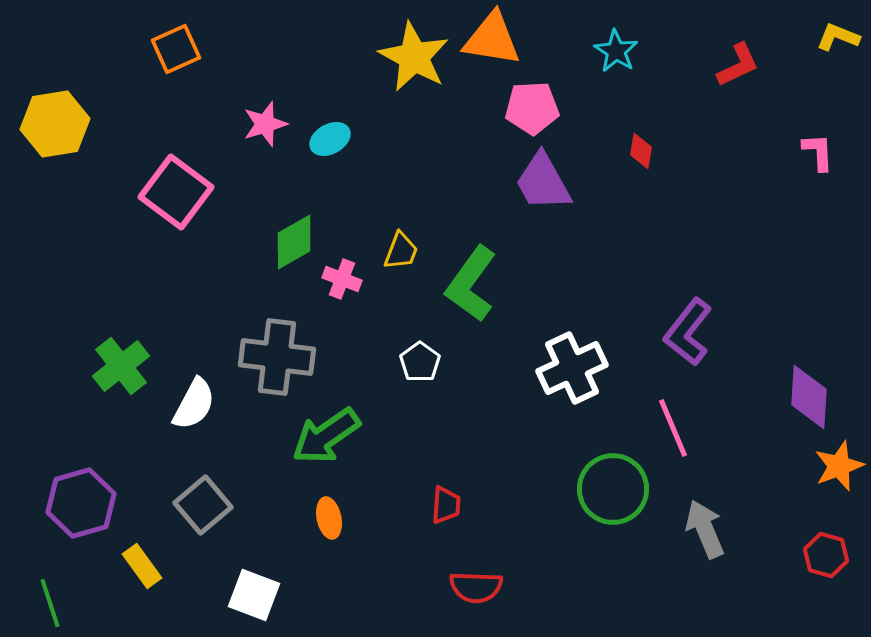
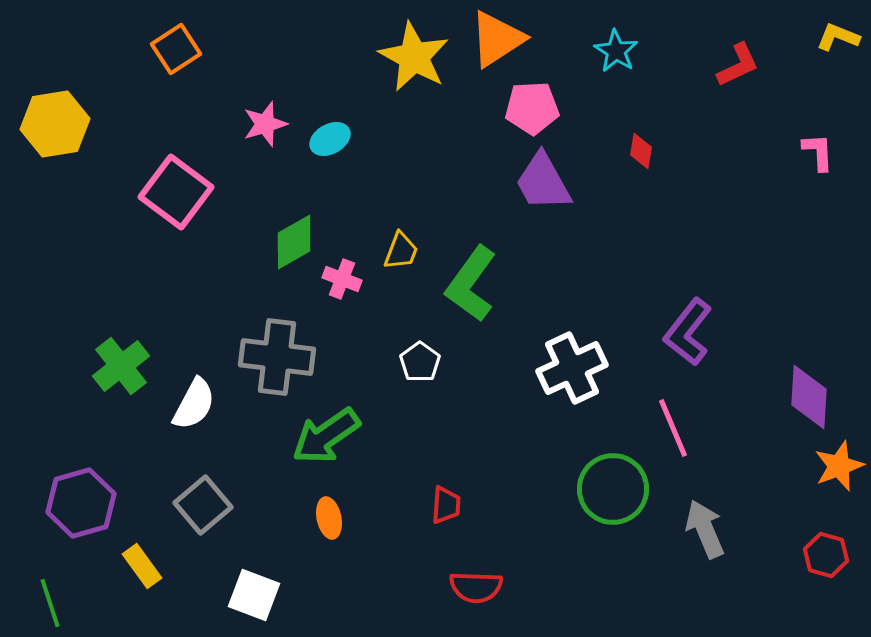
orange triangle: moved 5 px right; rotated 42 degrees counterclockwise
orange square: rotated 9 degrees counterclockwise
